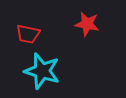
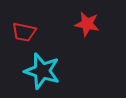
red trapezoid: moved 4 px left, 2 px up
